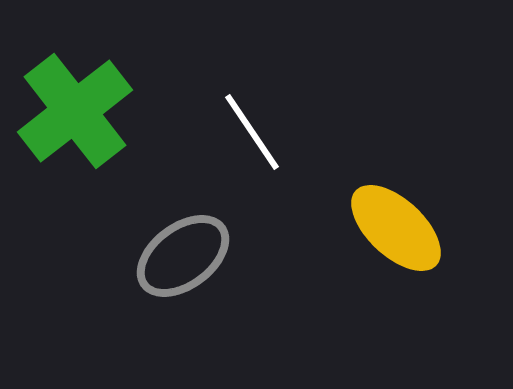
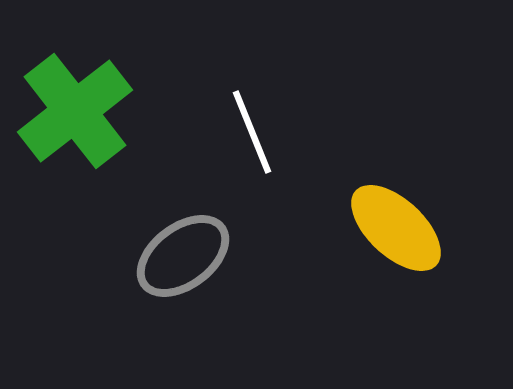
white line: rotated 12 degrees clockwise
